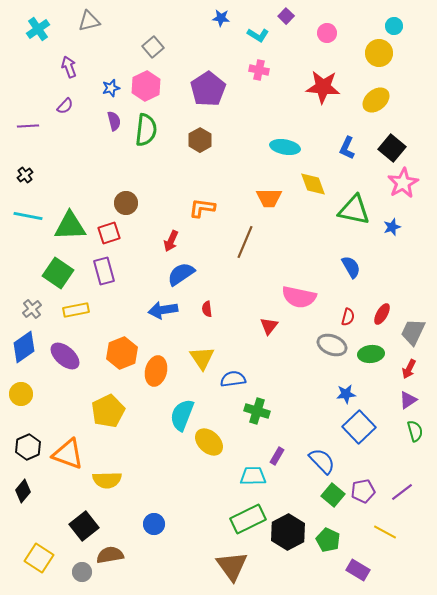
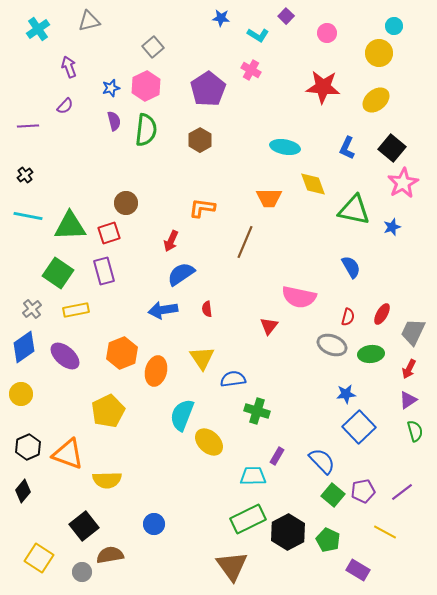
pink cross at (259, 70): moved 8 px left; rotated 18 degrees clockwise
